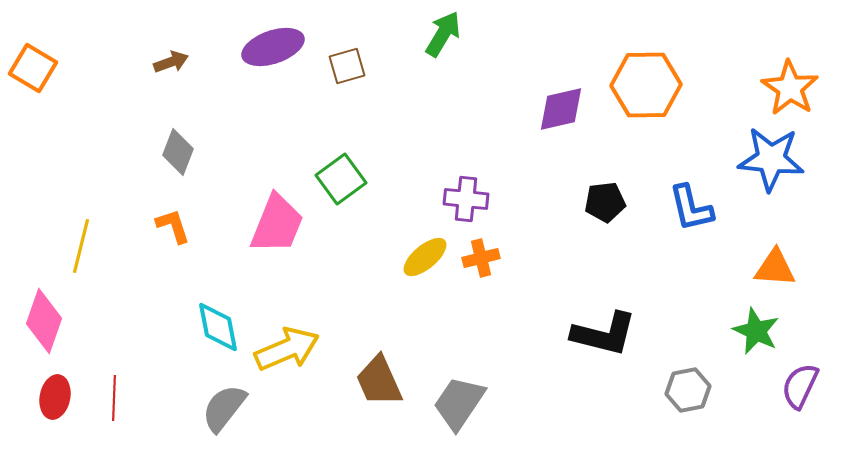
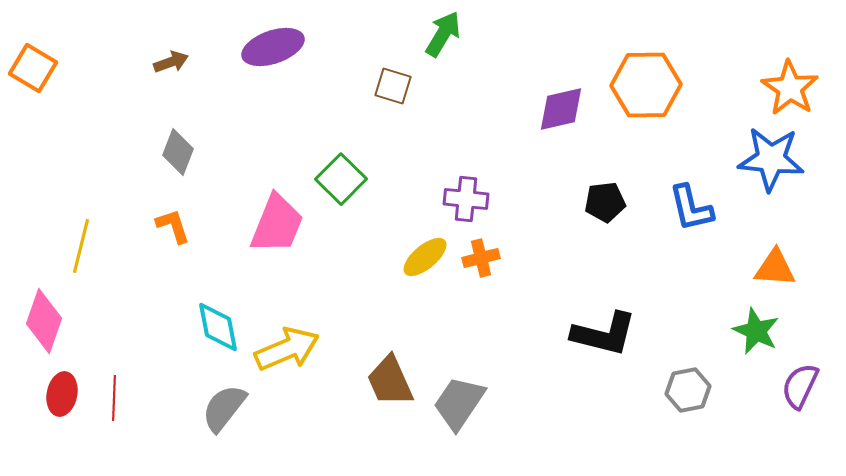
brown square: moved 46 px right, 20 px down; rotated 33 degrees clockwise
green square: rotated 9 degrees counterclockwise
brown trapezoid: moved 11 px right
red ellipse: moved 7 px right, 3 px up
